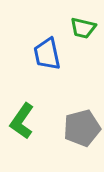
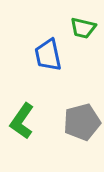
blue trapezoid: moved 1 px right, 1 px down
gray pentagon: moved 6 px up
